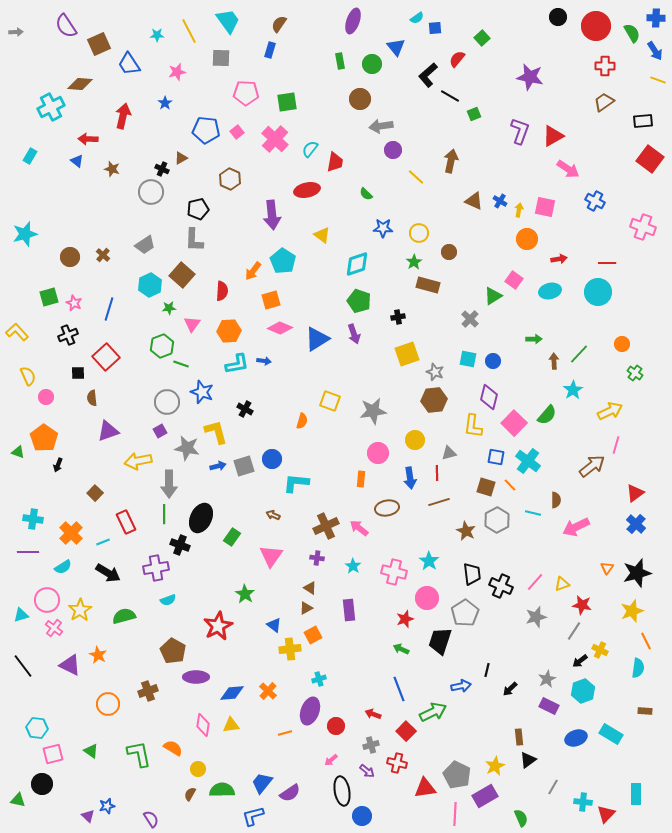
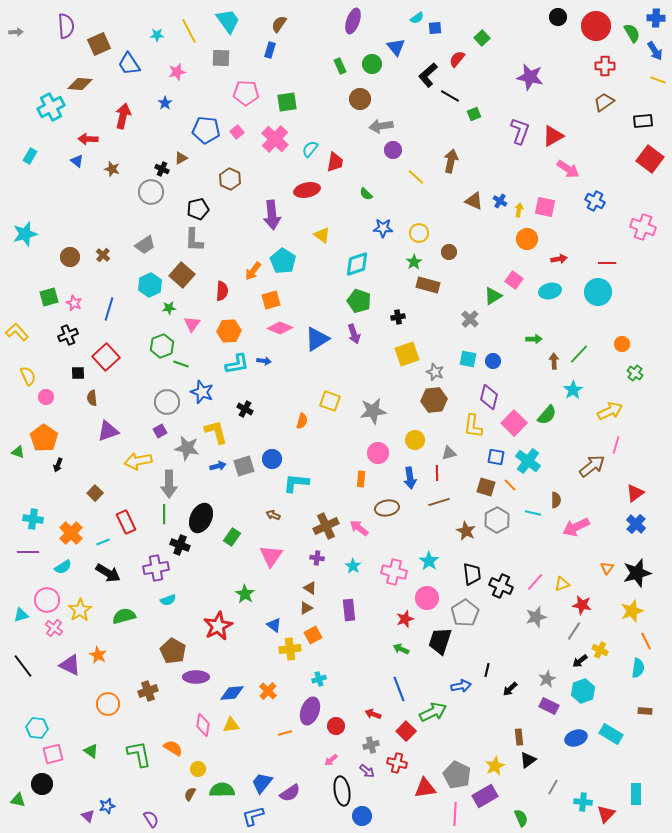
purple semicircle at (66, 26): rotated 150 degrees counterclockwise
green rectangle at (340, 61): moved 5 px down; rotated 14 degrees counterclockwise
